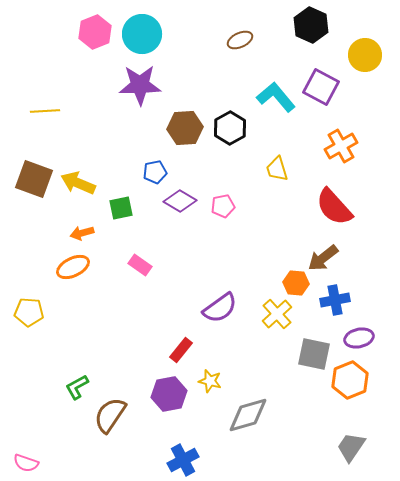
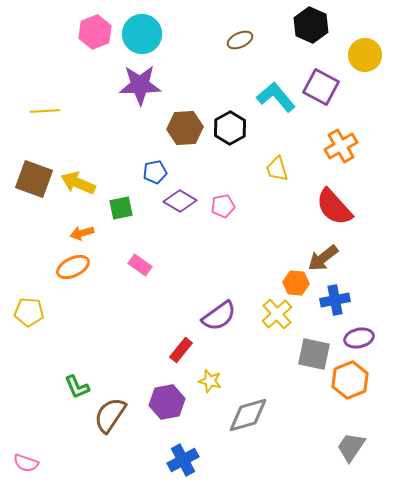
purple semicircle at (220, 308): moved 1 px left, 8 px down
green L-shape at (77, 387): rotated 84 degrees counterclockwise
purple hexagon at (169, 394): moved 2 px left, 8 px down
